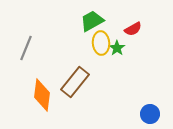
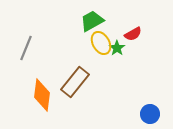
red semicircle: moved 5 px down
yellow ellipse: rotated 25 degrees counterclockwise
